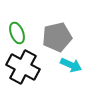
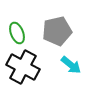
gray pentagon: moved 6 px up
cyan arrow: rotated 15 degrees clockwise
